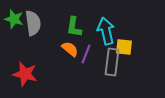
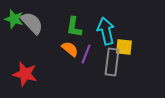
gray semicircle: moved 1 px left; rotated 35 degrees counterclockwise
